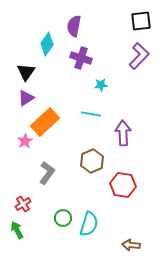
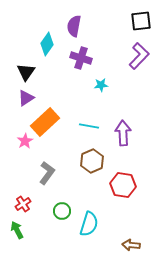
cyan line: moved 2 px left, 12 px down
green circle: moved 1 px left, 7 px up
